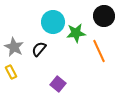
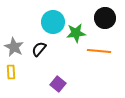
black circle: moved 1 px right, 2 px down
orange line: rotated 60 degrees counterclockwise
yellow rectangle: rotated 24 degrees clockwise
